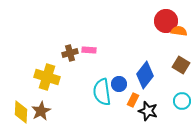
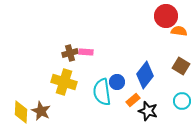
red circle: moved 5 px up
pink rectangle: moved 3 px left, 2 px down
brown square: moved 1 px down
yellow cross: moved 17 px right, 5 px down
blue circle: moved 2 px left, 2 px up
orange rectangle: rotated 24 degrees clockwise
brown star: rotated 18 degrees counterclockwise
